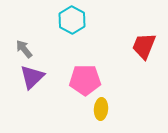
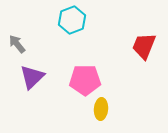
cyan hexagon: rotated 12 degrees clockwise
gray arrow: moved 7 px left, 5 px up
